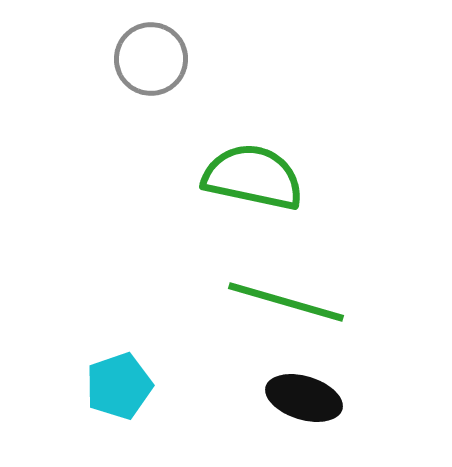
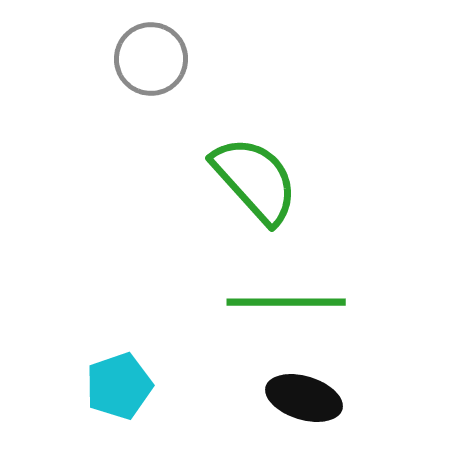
green semicircle: moved 2 px right, 3 px down; rotated 36 degrees clockwise
green line: rotated 16 degrees counterclockwise
